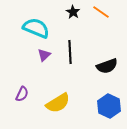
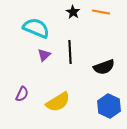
orange line: rotated 24 degrees counterclockwise
black semicircle: moved 3 px left, 1 px down
yellow semicircle: moved 1 px up
